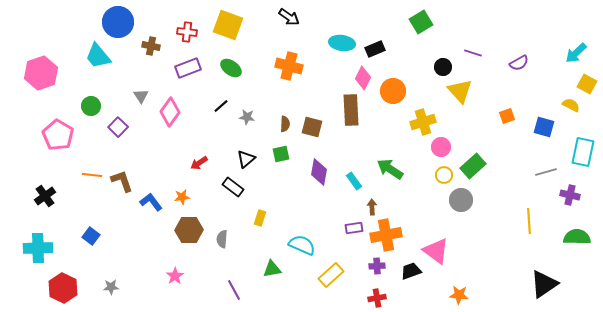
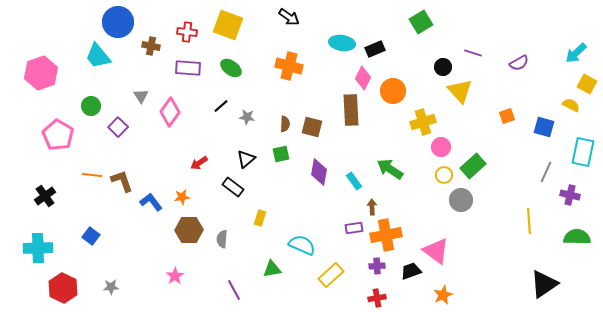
purple rectangle at (188, 68): rotated 25 degrees clockwise
gray line at (546, 172): rotated 50 degrees counterclockwise
orange star at (459, 295): moved 16 px left; rotated 30 degrees counterclockwise
